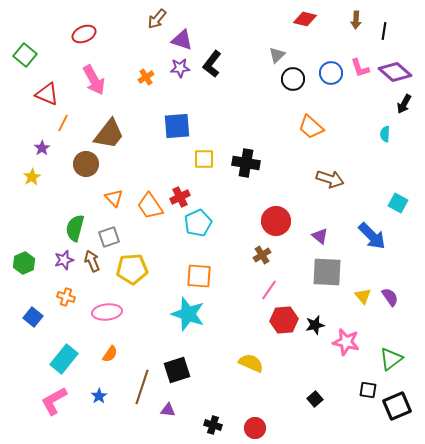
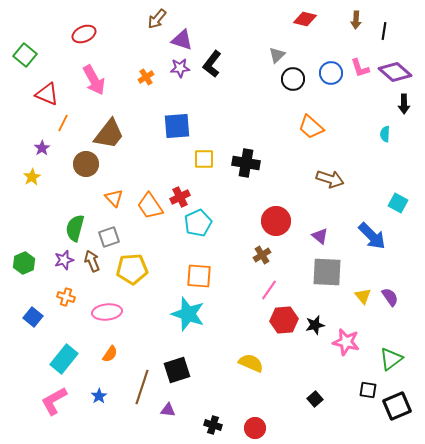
black arrow at (404, 104): rotated 30 degrees counterclockwise
